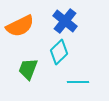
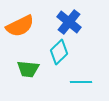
blue cross: moved 4 px right, 1 px down
green trapezoid: rotated 105 degrees counterclockwise
cyan line: moved 3 px right
